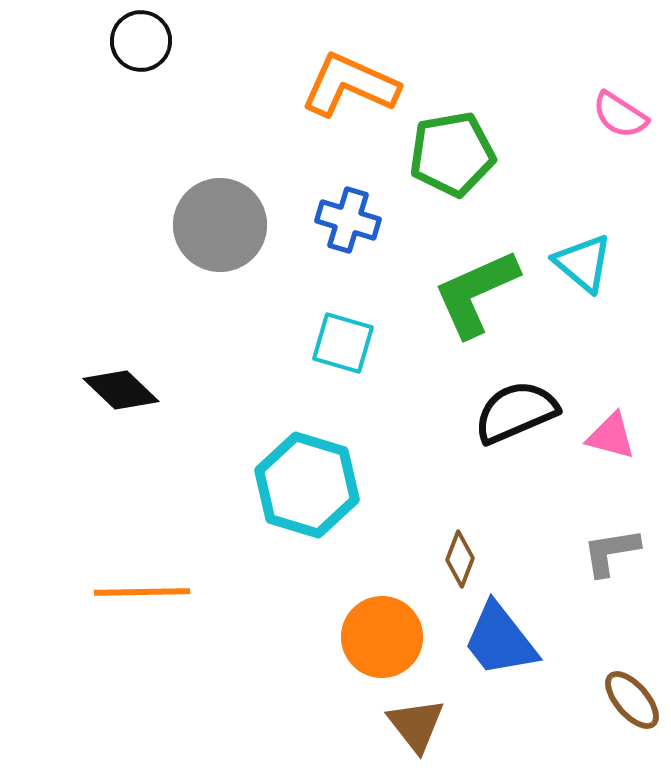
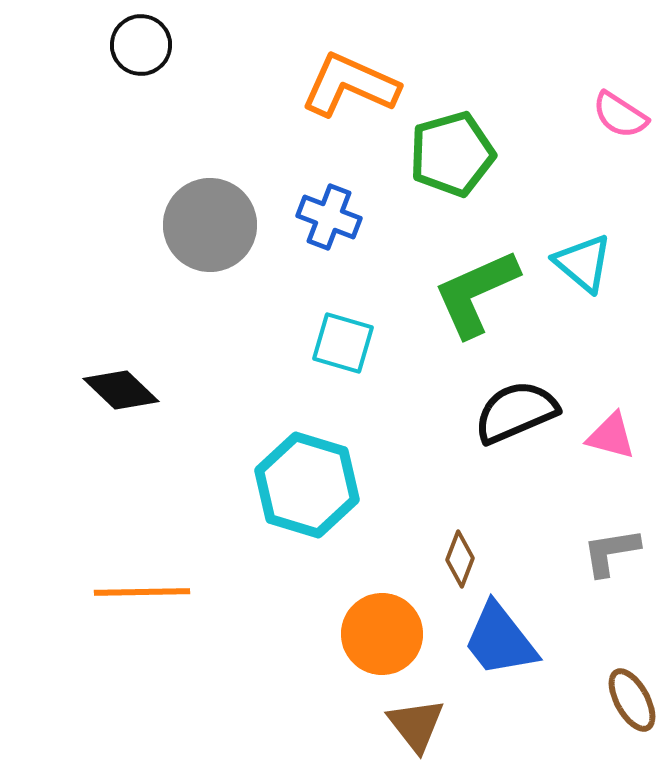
black circle: moved 4 px down
green pentagon: rotated 6 degrees counterclockwise
blue cross: moved 19 px left, 3 px up; rotated 4 degrees clockwise
gray circle: moved 10 px left
orange circle: moved 3 px up
brown ellipse: rotated 12 degrees clockwise
